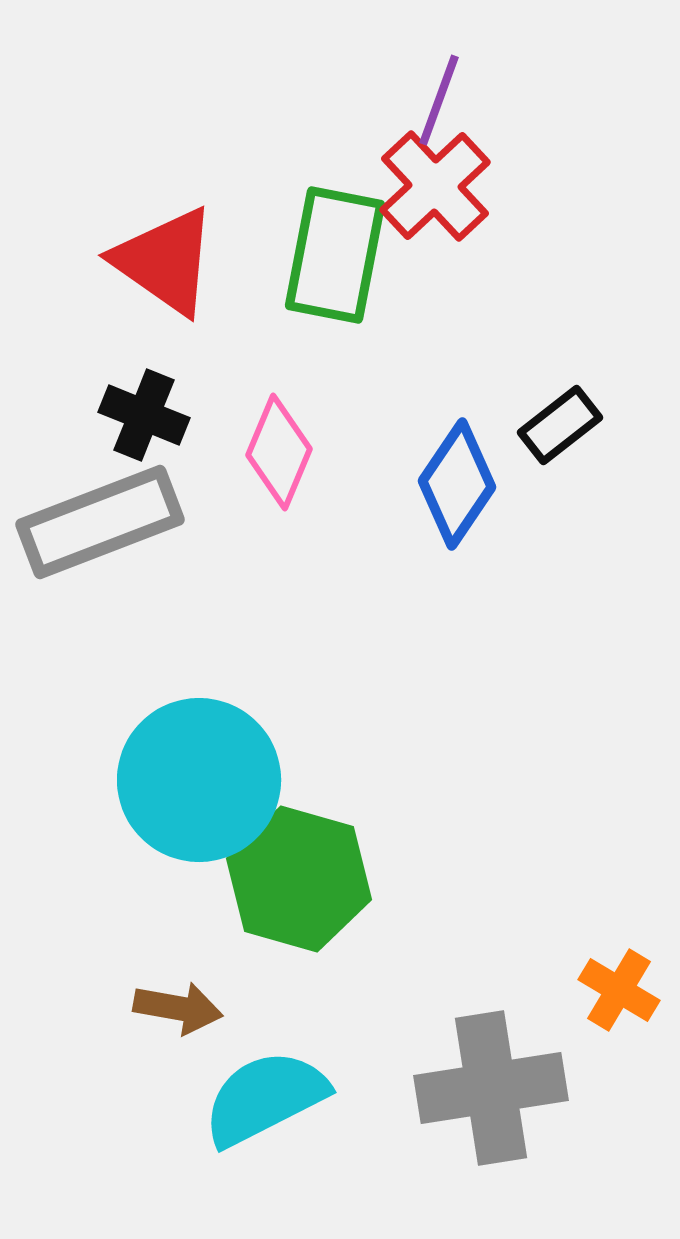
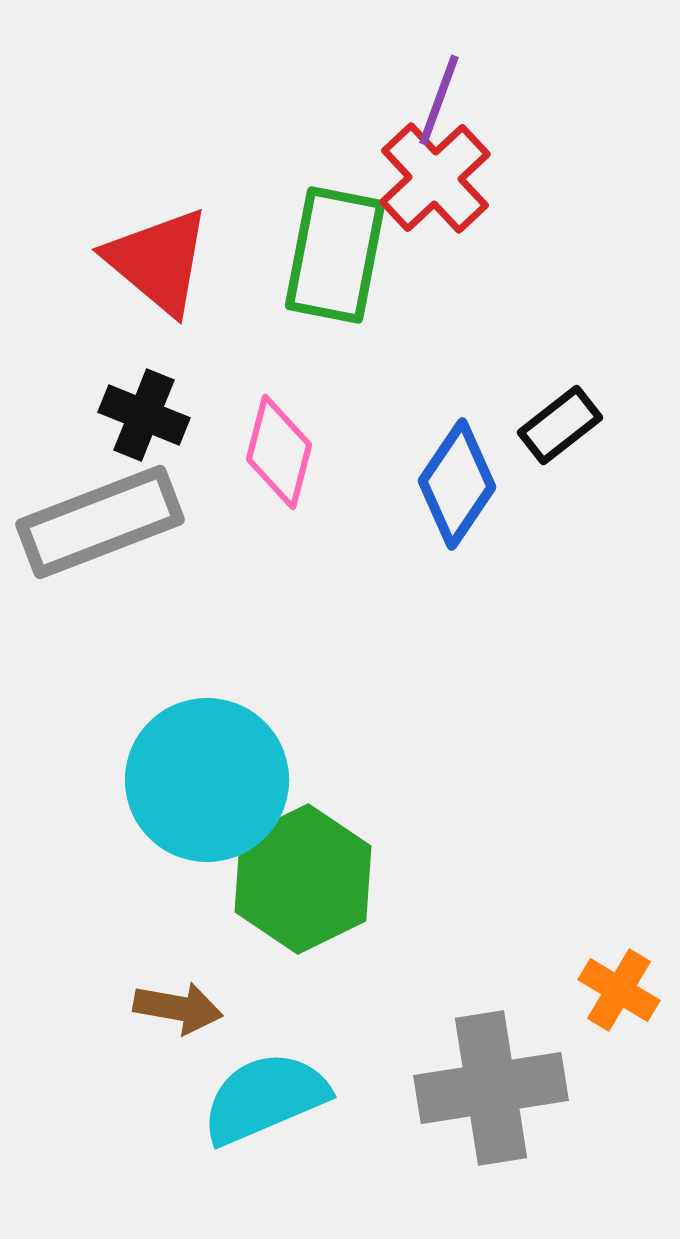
red cross: moved 8 px up
red triangle: moved 7 px left; rotated 5 degrees clockwise
pink diamond: rotated 8 degrees counterclockwise
cyan circle: moved 8 px right
green hexagon: moved 4 px right; rotated 18 degrees clockwise
cyan semicircle: rotated 4 degrees clockwise
